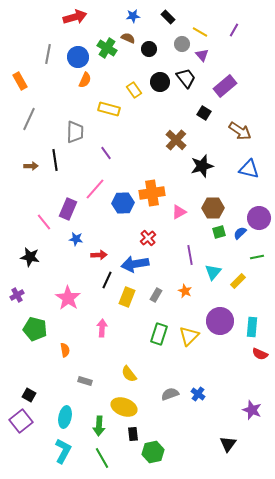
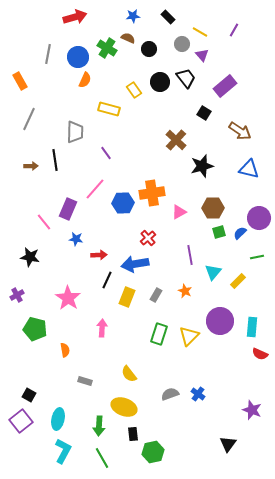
cyan ellipse at (65, 417): moved 7 px left, 2 px down
